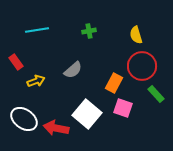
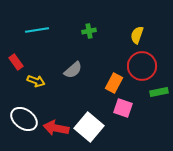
yellow semicircle: moved 1 px right; rotated 36 degrees clockwise
yellow arrow: rotated 42 degrees clockwise
green rectangle: moved 3 px right, 2 px up; rotated 60 degrees counterclockwise
white square: moved 2 px right, 13 px down
